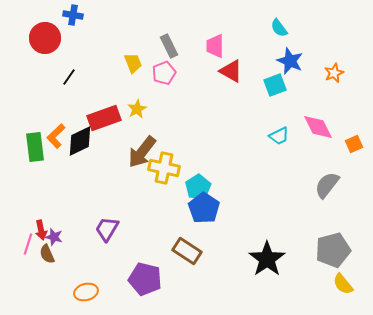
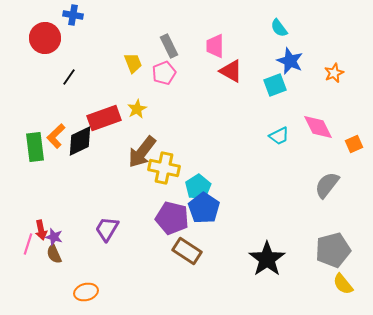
brown semicircle: moved 7 px right
purple pentagon: moved 27 px right, 61 px up
